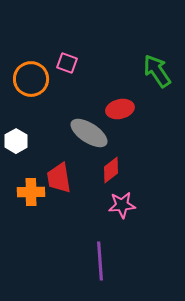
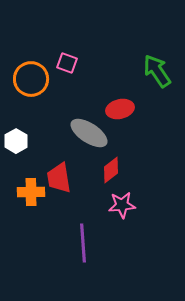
purple line: moved 17 px left, 18 px up
